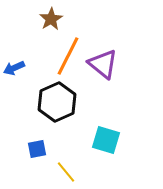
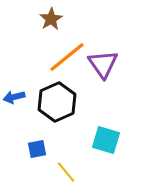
orange line: moved 1 px left, 1 px down; rotated 24 degrees clockwise
purple triangle: rotated 16 degrees clockwise
blue arrow: moved 29 px down; rotated 10 degrees clockwise
